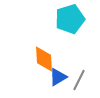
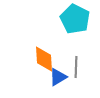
cyan pentagon: moved 5 px right; rotated 28 degrees counterclockwise
gray line: moved 3 px left, 13 px up; rotated 25 degrees counterclockwise
